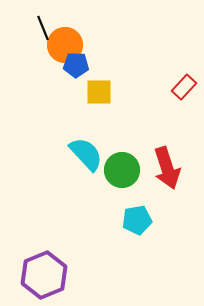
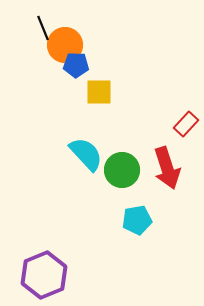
red rectangle: moved 2 px right, 37 px down
